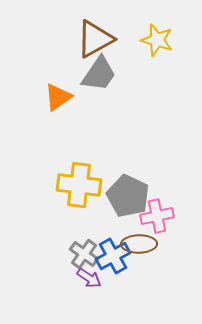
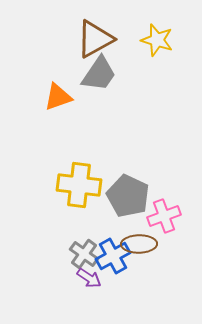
orange triangle: rotated 16 degrees clockwise
pink cross: moved 7 px right; rotated 8 degrees counterclockwise
